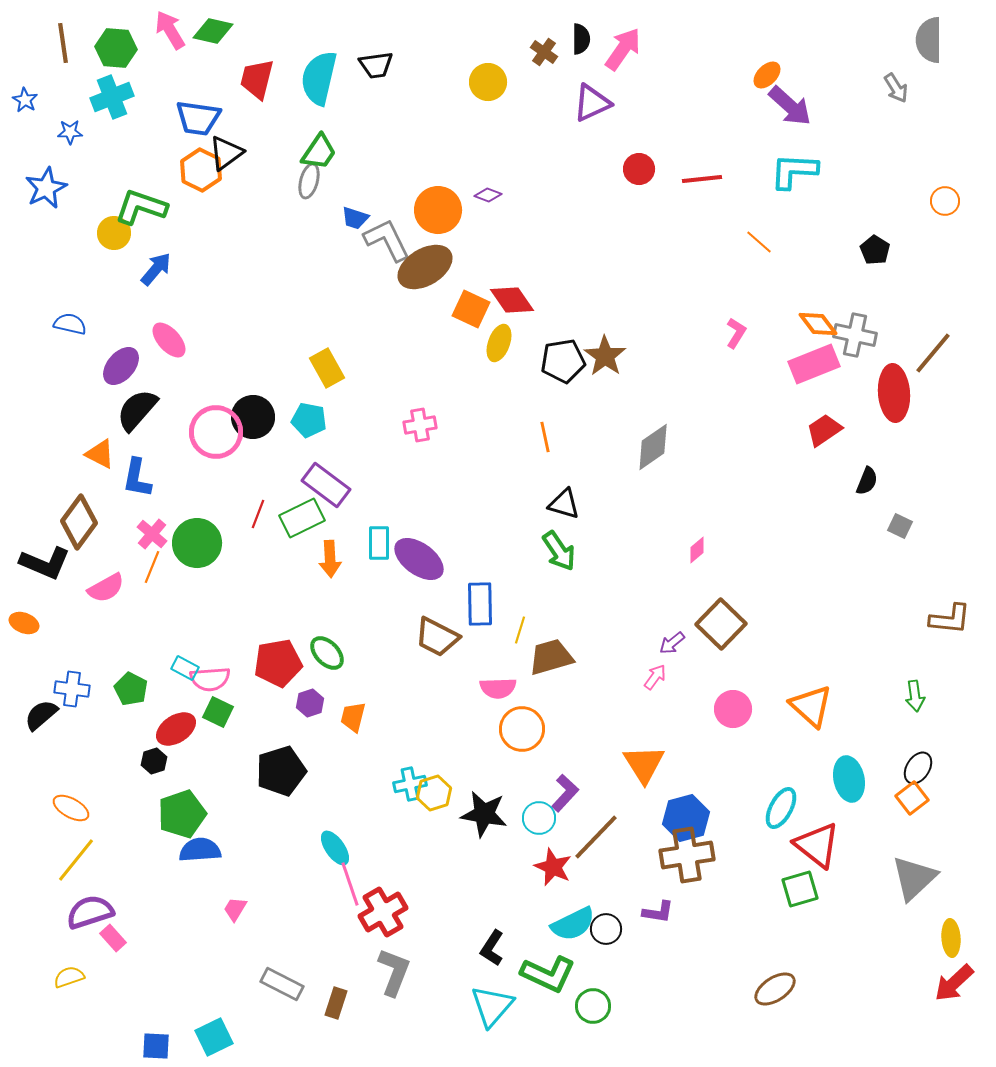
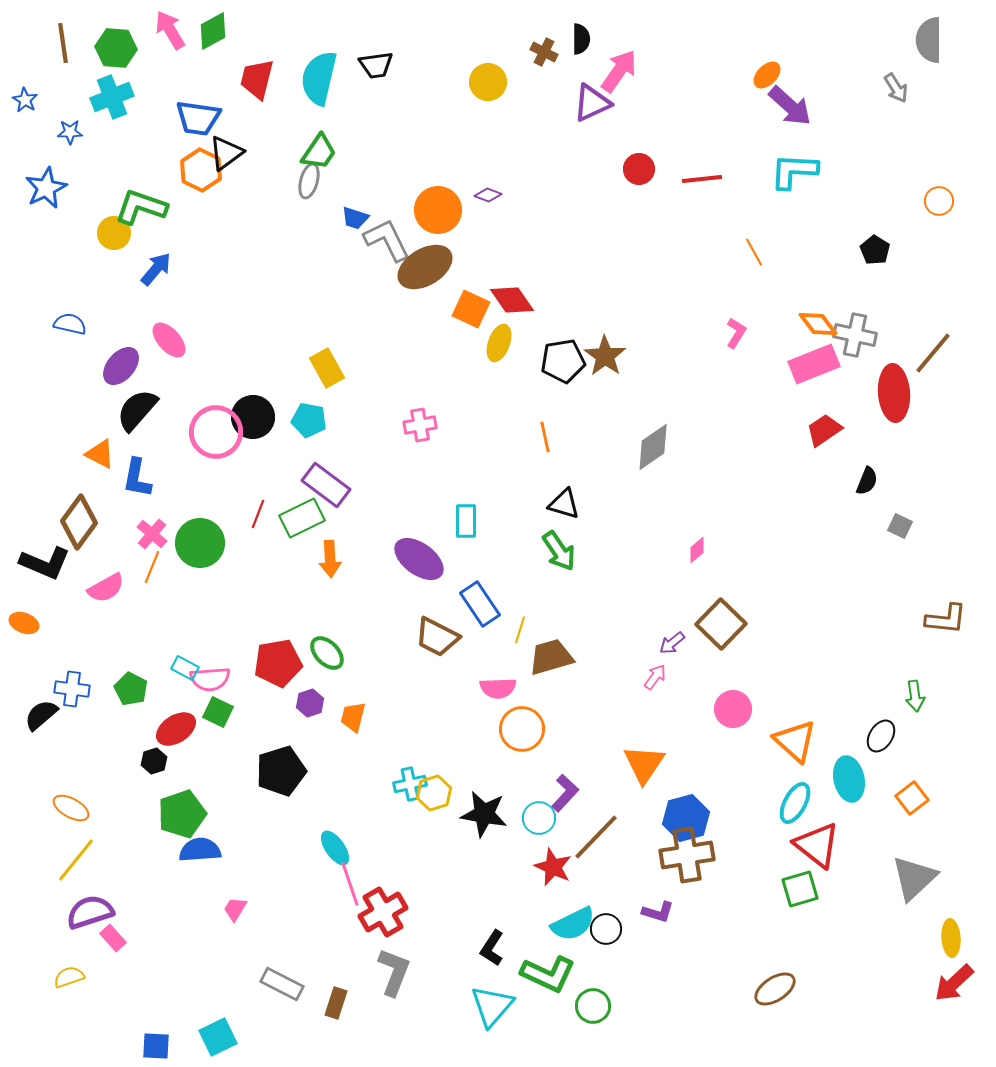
green diamond at (213, 31): rotated 42 degrees counterclockwise
pink arrow at (623, 49): moved 4 px left, 22 px down
brown cross at (544, 52): rotated 8 degrees counterclockwise
orange circle at (945, 201): moved 6 px left
orange line at (759, 242): moved 5 px left, 10 px down; rotated 20 degrees clockwise
green circle at (197, 543): moved 3 px right
cyan rectangle at (379, 543): moved 87 px right, 22 px up
blue rectangle at (480, 604): rotated 33 degrees counterclockwise
brown L-shape at (950, 619): moved 4 px left
orange triangle at (811, 706): moved 16 px left, 35 px down
orange triangle at (644, 764): rotated 6 degrees clockwise
black ellipse at (918, 768): moved 37 px left, 32 px up
cyan ellipse at (781, 808): moved 14 px right, 5 px up
purple L-shape at (658, 912): rotated 8 degrees clockwise
cyan square at (214, 1037): moved 4 px right
